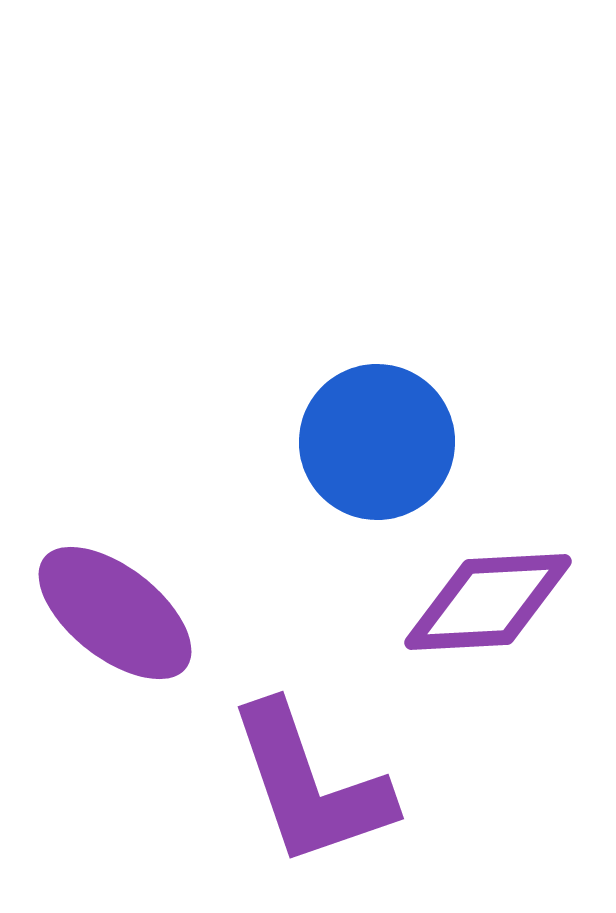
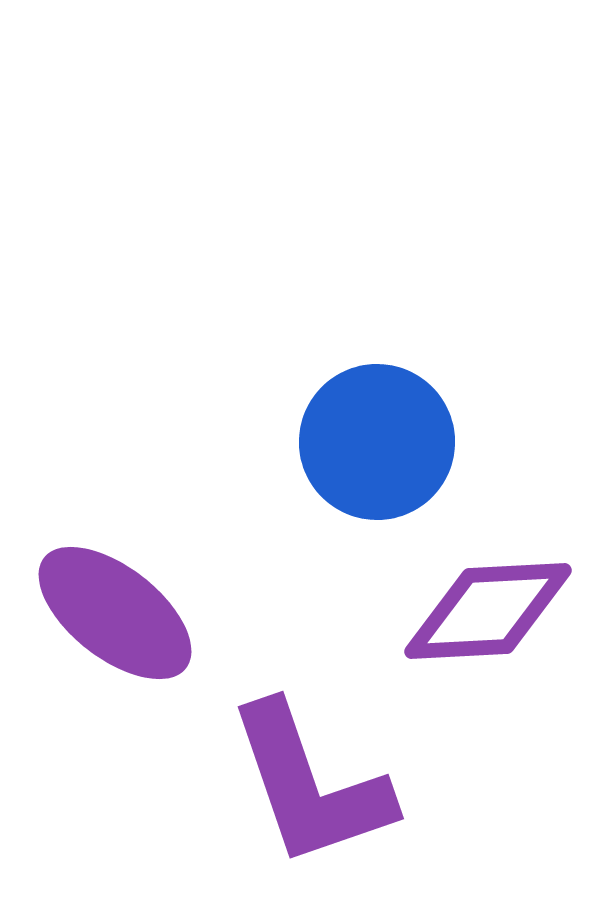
purple diamond: moved 9 px down
